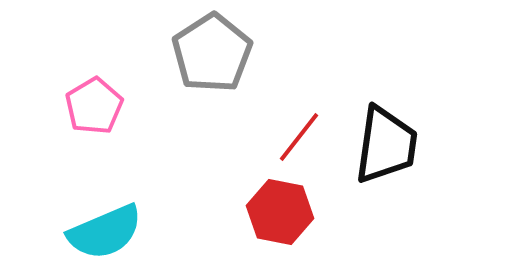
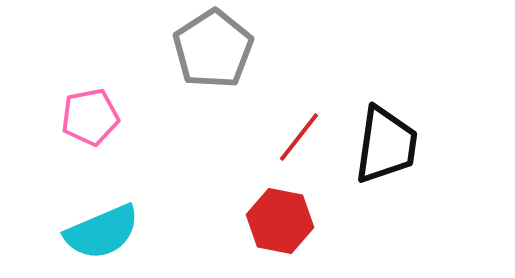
gray pentagon: moved 1 px right, 4 px up
pink pentagon: moved 4 px left, 11 px down; rotated 20 degrees clockwise
red hexagon: moved 9 px down
cyan semicircle: moved 3 px left
